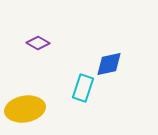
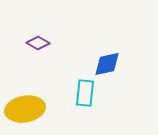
blue diamond: moved 2 px left
cyan rectangle: moved 2 px right, 5 px down; rotated 12 degrees counterclockwise
